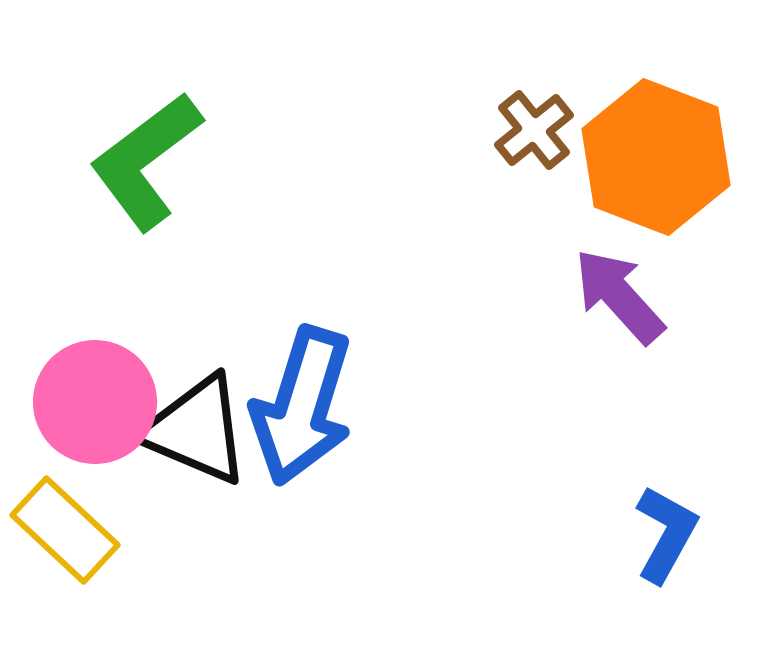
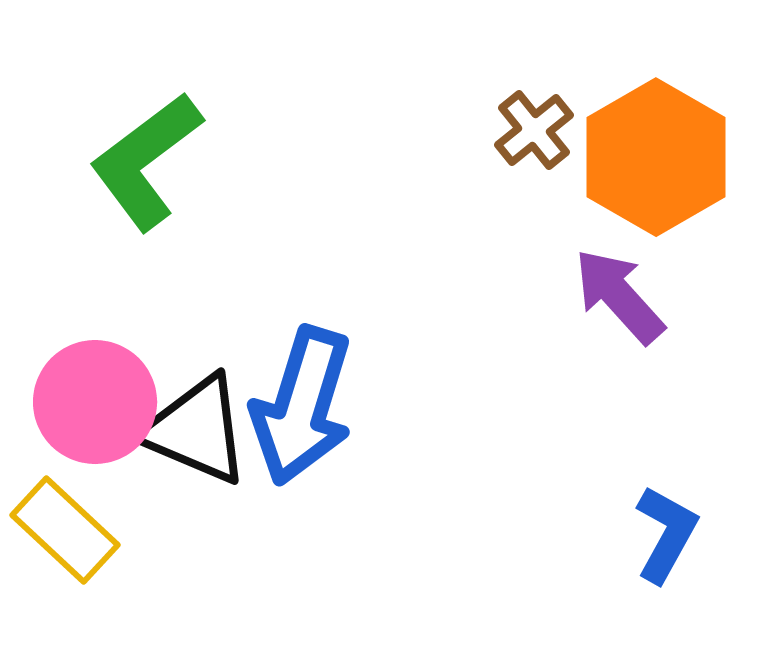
orange hexagon: rotated 9 degrees clockwise
